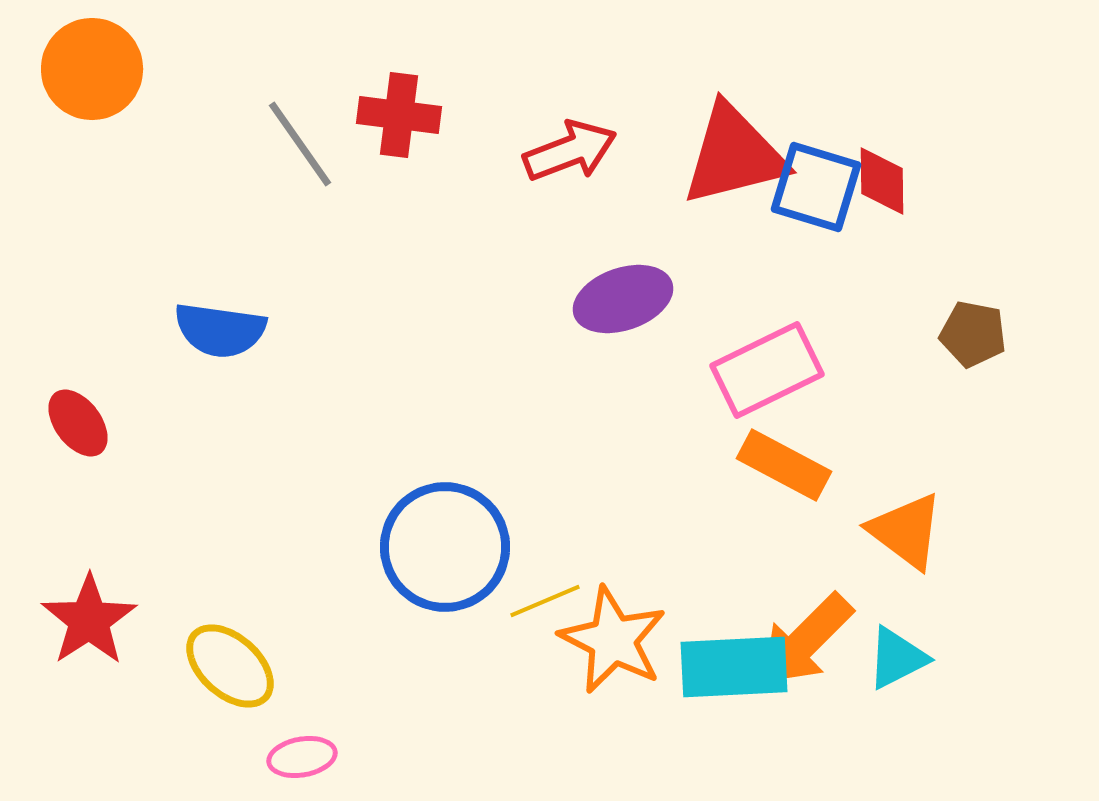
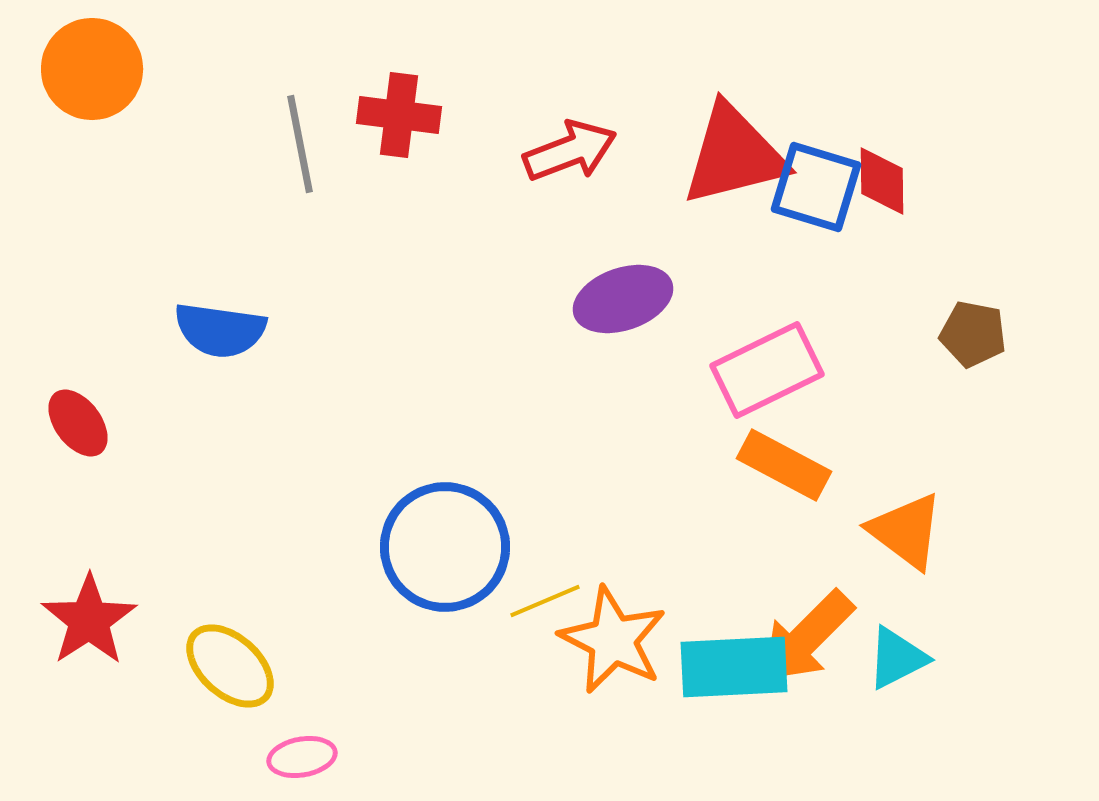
gray line: rotated 24 degrees clockwise
orange arrow: moved 1 px right, 3 px up
